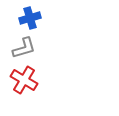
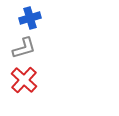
red cross: rotated 12 degrees clockwise
